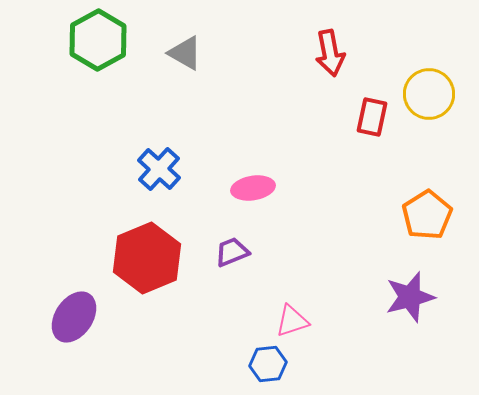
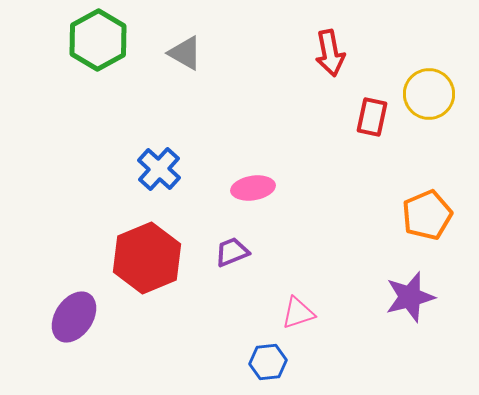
orange pentagon: rotated 9 degrees clockwise
pink triangle: moved 6 px right, 8 px up
blue hexagon: moved 2 px up
